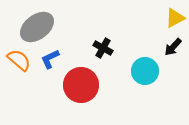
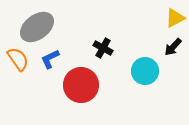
orange semicircle: moved 1 px left, 1 px up; rotated 15 degrees clockwise
